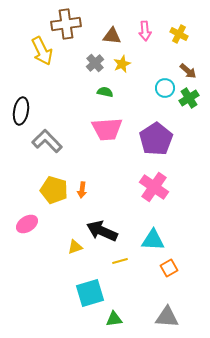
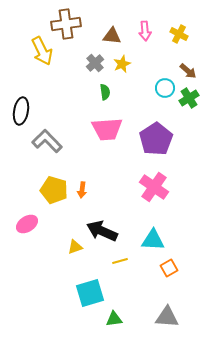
green semicircle: rotated 70 degrees clockwise
